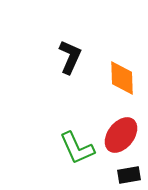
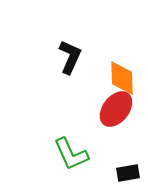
red ellipse: moved 5 px left, 26 px up
green L-shape: moved 6 px left, 6 px down
black rectangle: moved 1 px left, 2 px up
